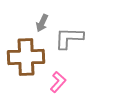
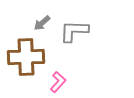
gray arrow: rotated 24 degrees clockwise
gray L-shape: moved 5 px right, 7 px up
